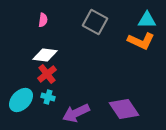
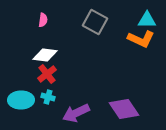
orange L-shape: moved 2 px up
cyan ellipse: rotated 45 degrees clockwise
